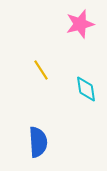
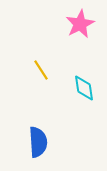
pink star: rotated 12 degrees counterclockwise
cyan diamond: moved 2 px left, 1 px up
